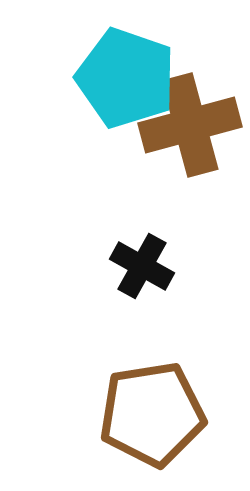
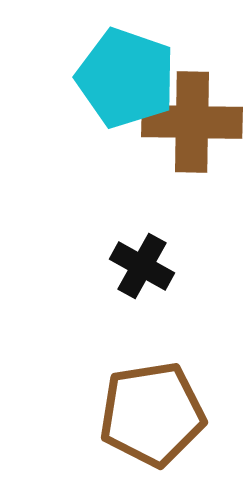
brown cross: moved 2 px right, 3 px up; rotated 16 degrees clockwise
